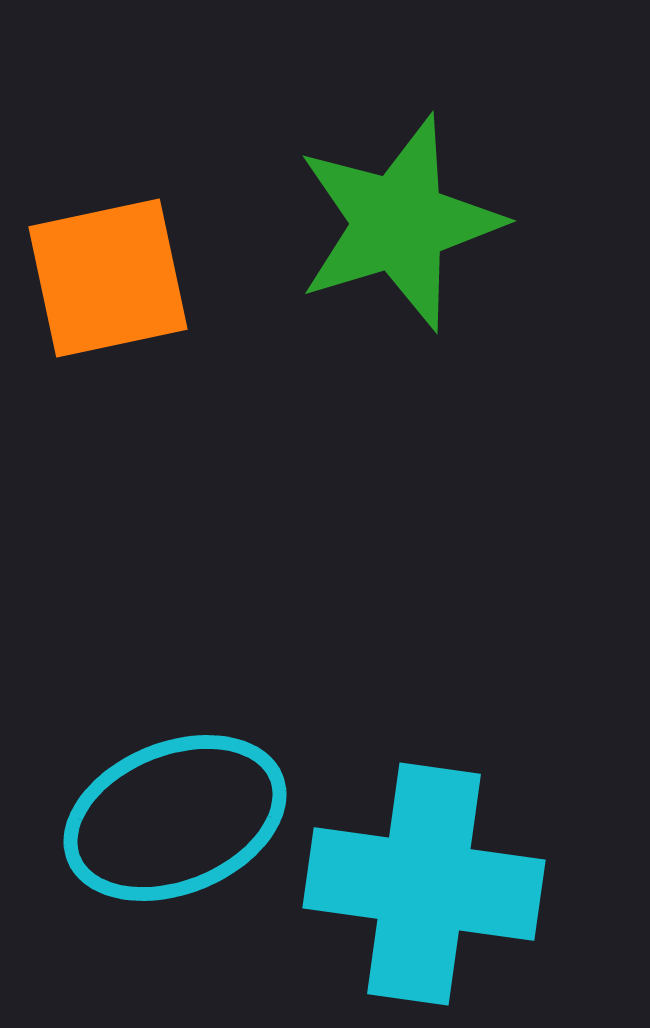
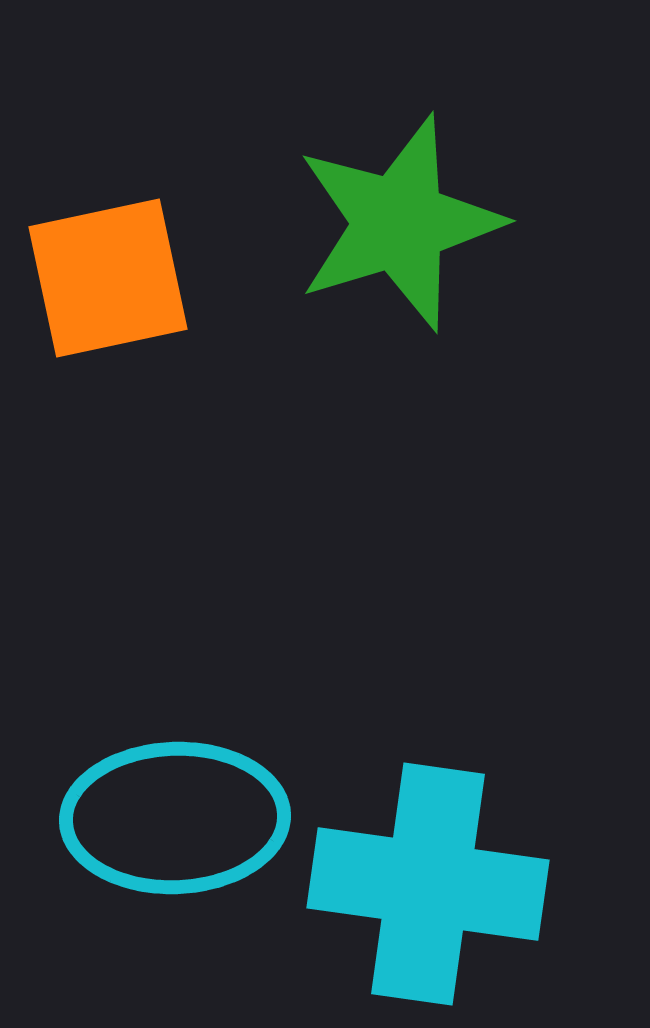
cyan ellipse: rotated 20 degrees clockwise
cyan cross: moved 4 px right
